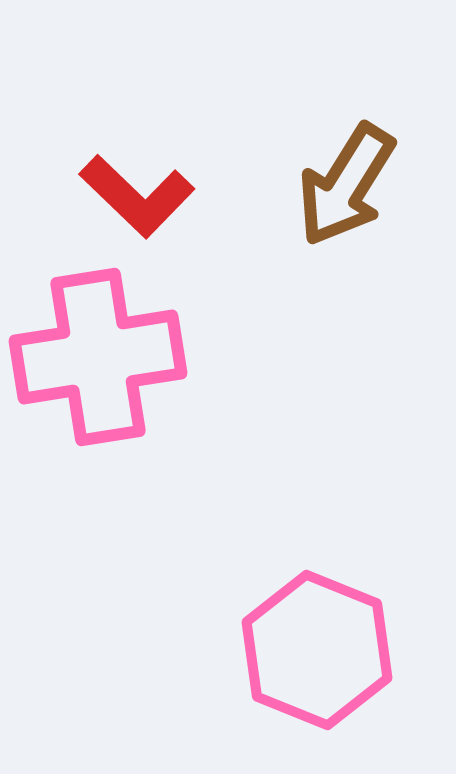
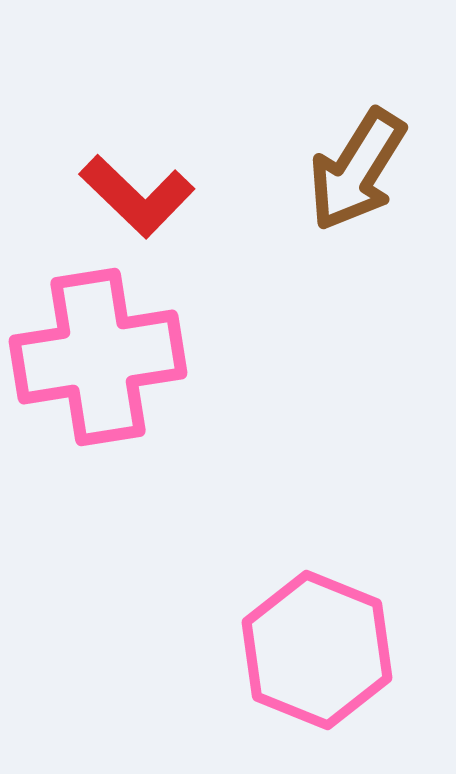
brown arrow: moved 11 px right, 15 px up
